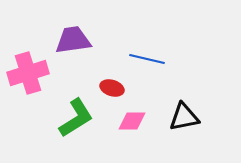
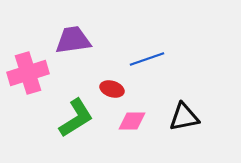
blue line: rotated 32 degrees counterclockwise
red ellipse: moved 1 px down
